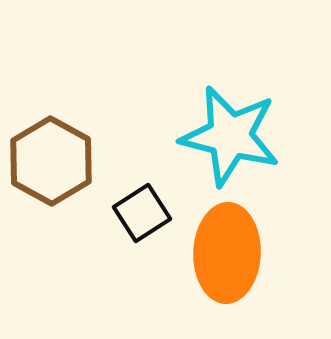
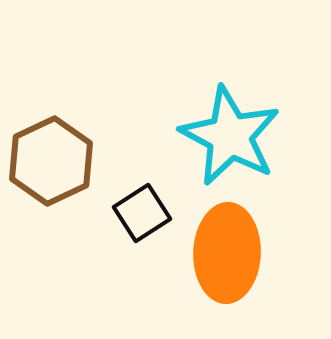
cyan star: rotated 14 degrees clockwise
brown hexagon: rotated 6 degrees clockwise
